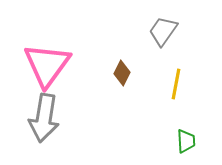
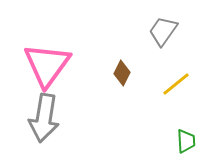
yellow line: rotated 40 degrees clockwise
